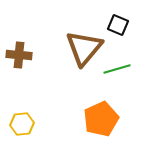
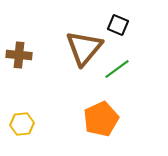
green line: rotated 20 degrees counterclockwise
